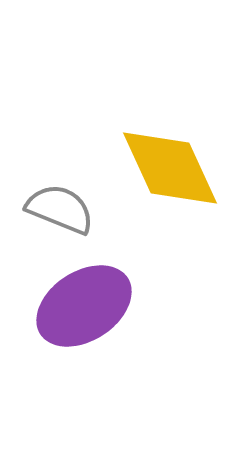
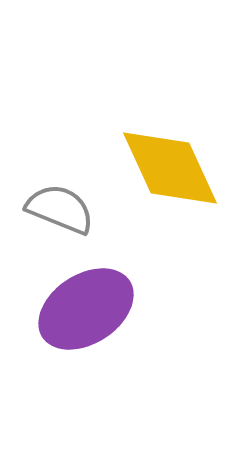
purple ellipse: moved 2 px right, 3 px down
